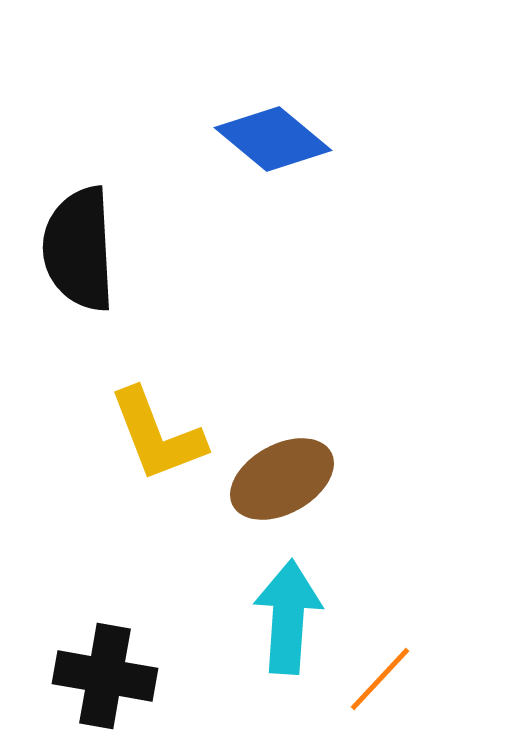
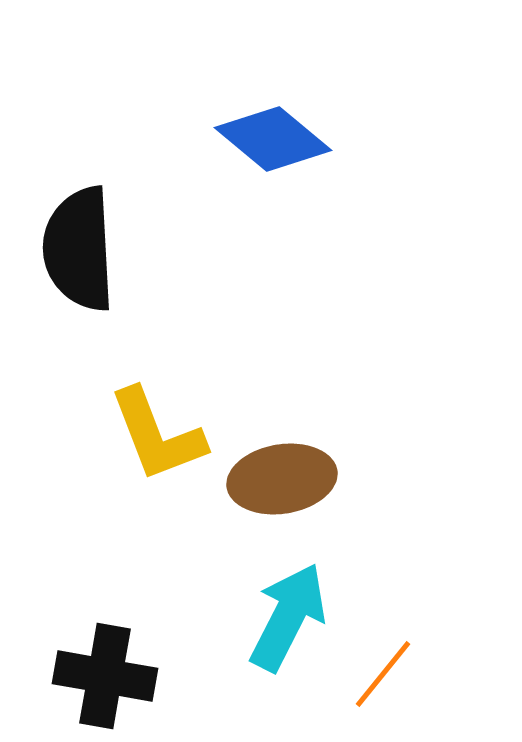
brown ellipse: rotated 20 degrees clockwise
cyan arrow: rotated 23 degrees clockwise
orange line: moved 3 px right, 5 px up; rotated 4 degrees counterclockwise
